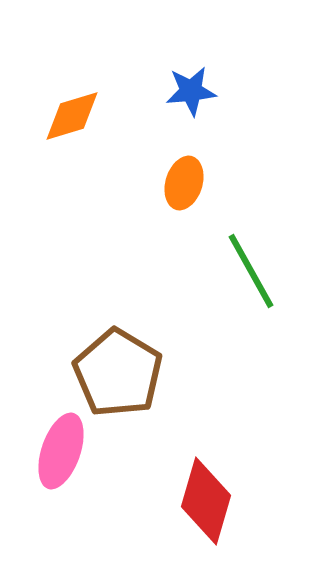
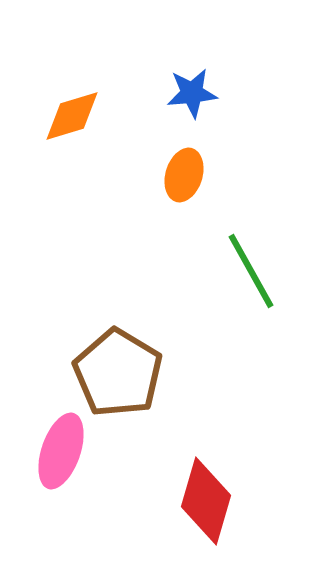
blue star: moved 1 px right, 2 px down
orange ellipse: moved 8 px up
